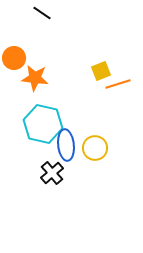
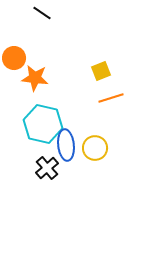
orange line: moved 7 px left, 14 px down
black cross: moved 5 px left, 5 px up
